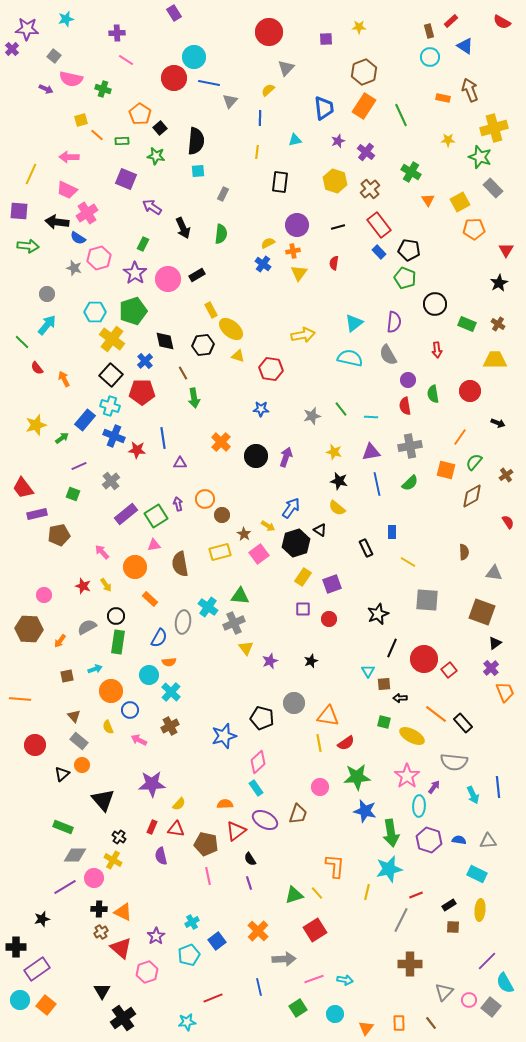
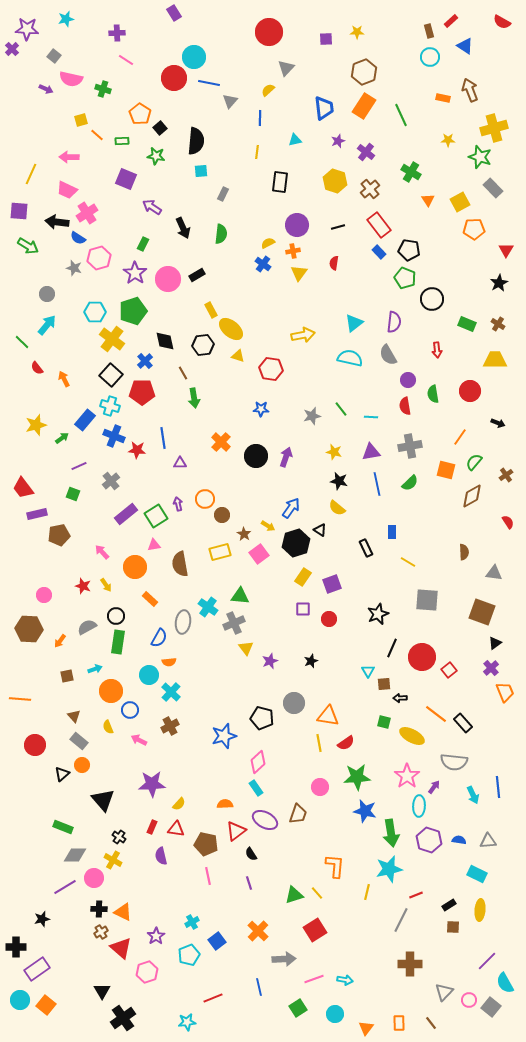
yellow star at (359, 27): moved 2 px left, 5 px down
cyan square at (198, 171): moved 3 px right
green arrow at (28, 246): rotated 25 degrees clockwise
black circle at (435, 304): moved 3 px left, 5 px up
red circle at (424, 659): moved 2 px left, 2 px up
black semicircle at (250, 859): moved 1 px right, 5 px up
